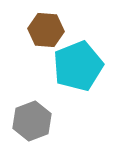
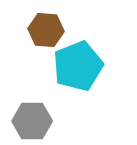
gray hexagon: rotated 21 degrees clockwise
